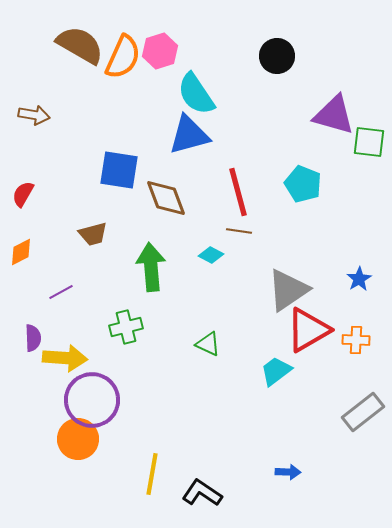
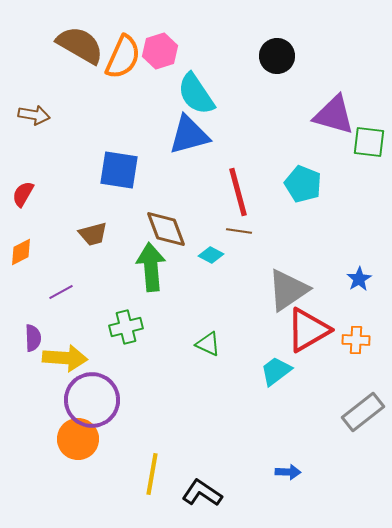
brown diamond: moved 31 px down
